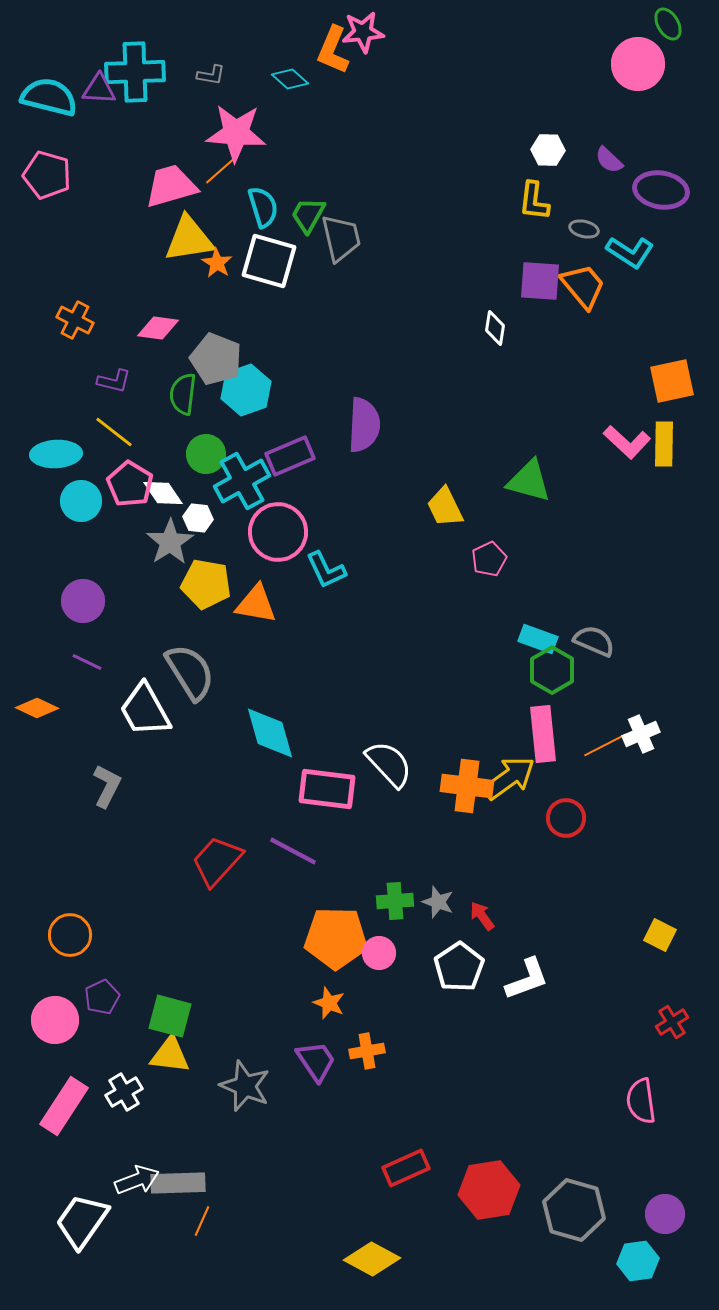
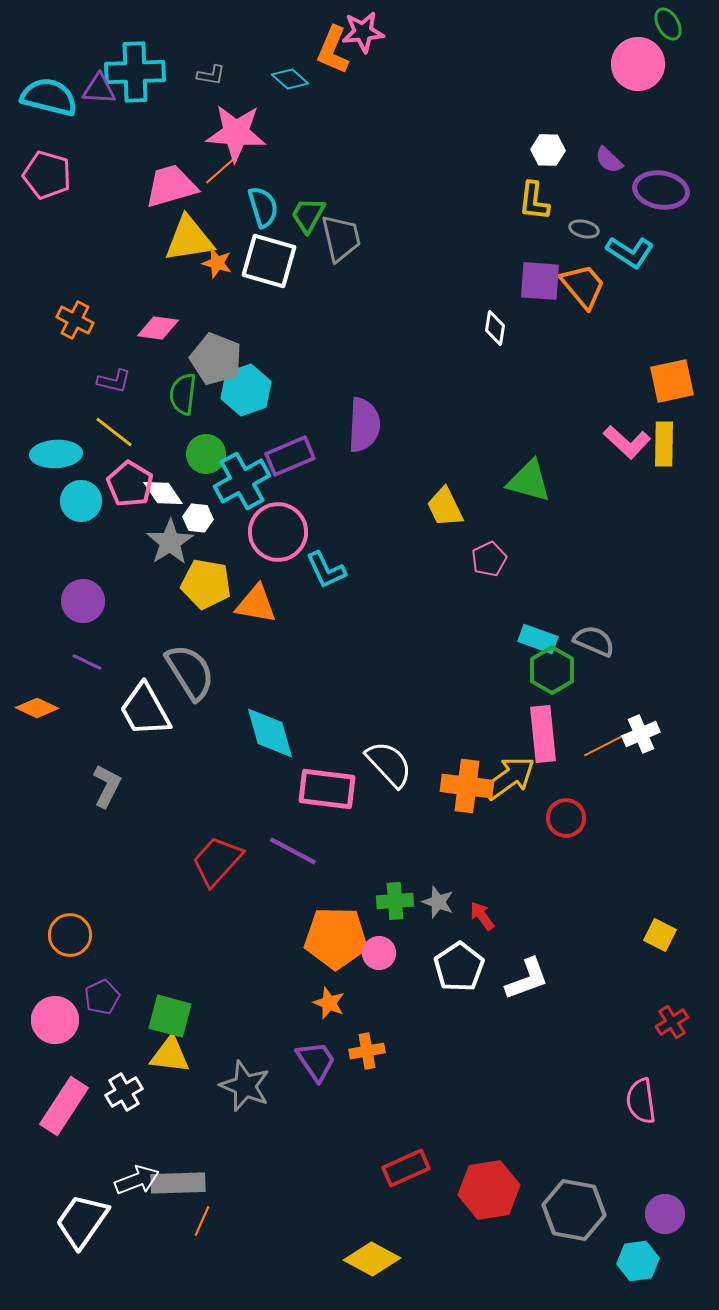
orange star at (217, 263): rotated 16 degrees counterclockwise
gray hexagon at (574, 1210): rotated 6 degrees counterclockwise
